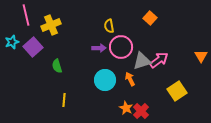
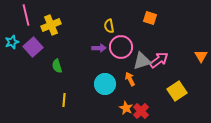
orange square: rotated 24 degrees counterclockwise
cyan circle: moved 4 px down
